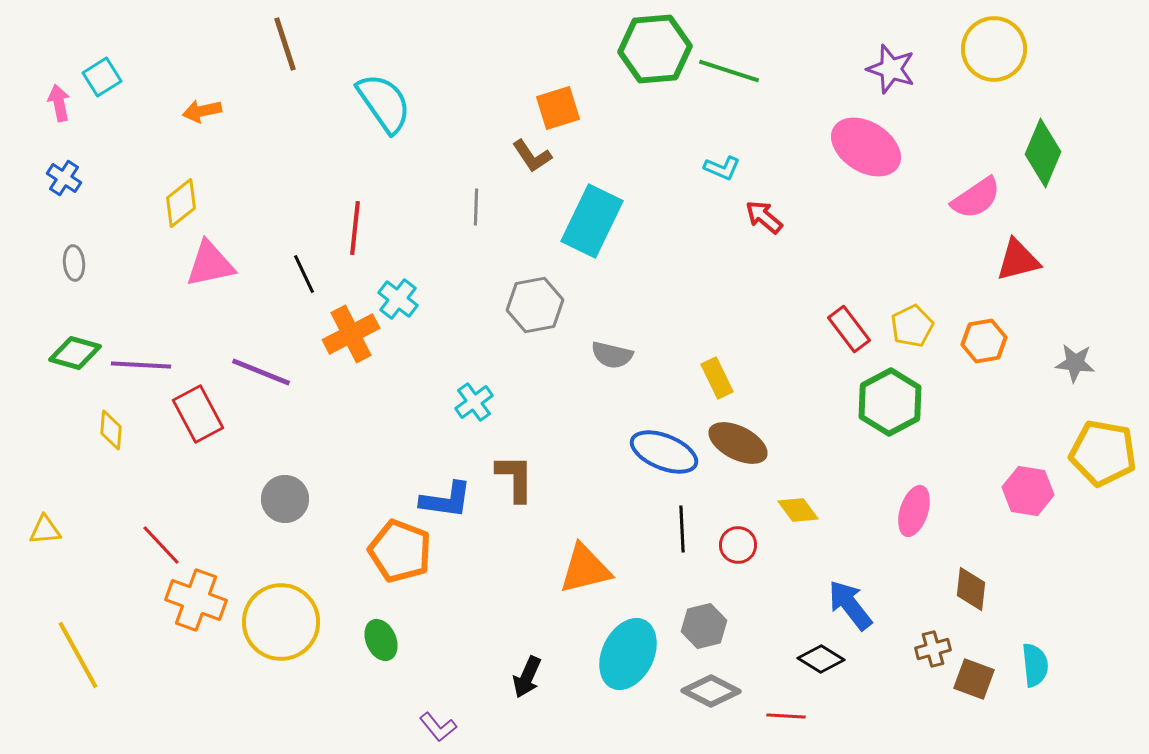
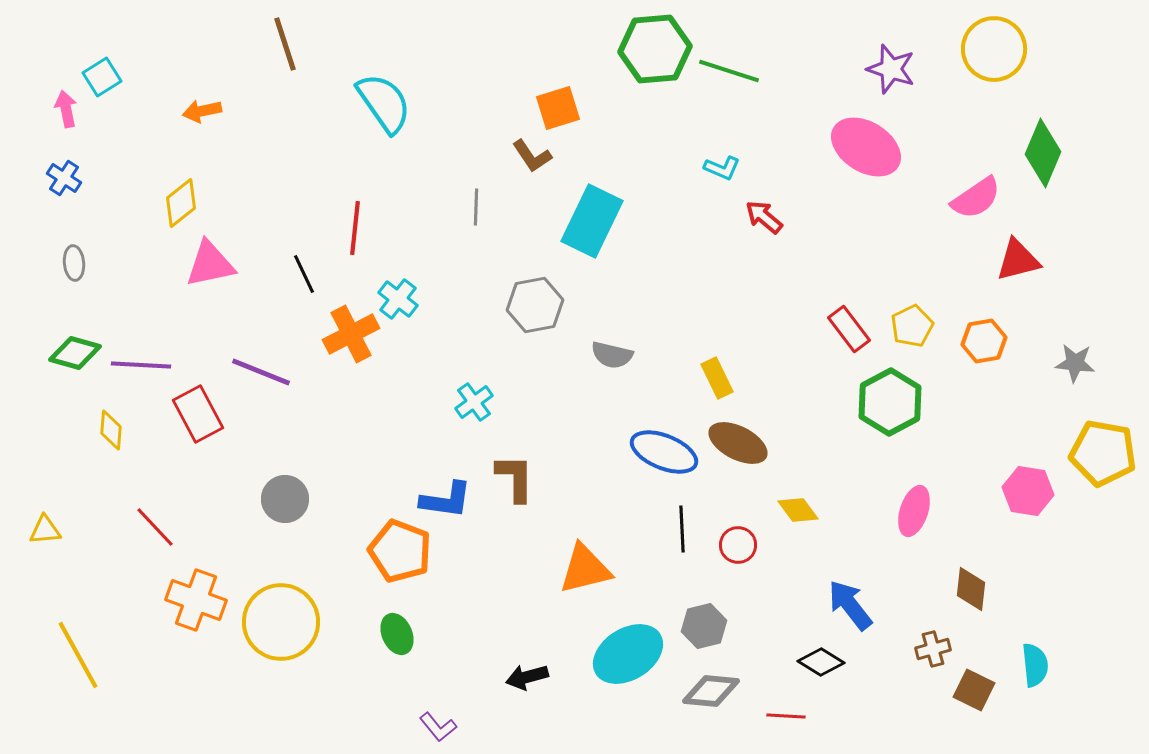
pink arrow at (59, 103): moved 7 px right, 6 px down
red line at (161, 545): moved 6 px left, 18 px up
green ellipse at (381, 640): moved 16 px right, 6 px up
cyan ellipse at (628, 654): rotated 32 degrees clockwise
black diamond at (821, 659): moved 3 px down
black arrow at (527, 677): rotated 51 degrees clockwise
brown square at (974, 679): moved 11 px down; rotated 6 degrees clockwise
gray diamond at (711, 691): rotated 22 degrees counterclockwise
